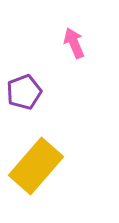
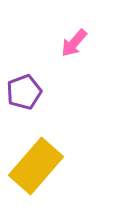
pink arrow: rotated 116 degrees counterclockwise
